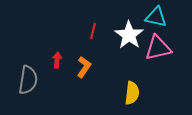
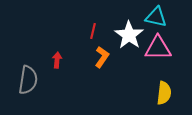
pink triangle: rotated 12 degrees clockwise
orange L-shape: moved 18 px right, 10 px up
yellow semicircle: moved 32 px right
